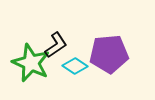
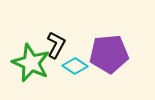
black L-shape: rotated 28 degrees counterclockwise
